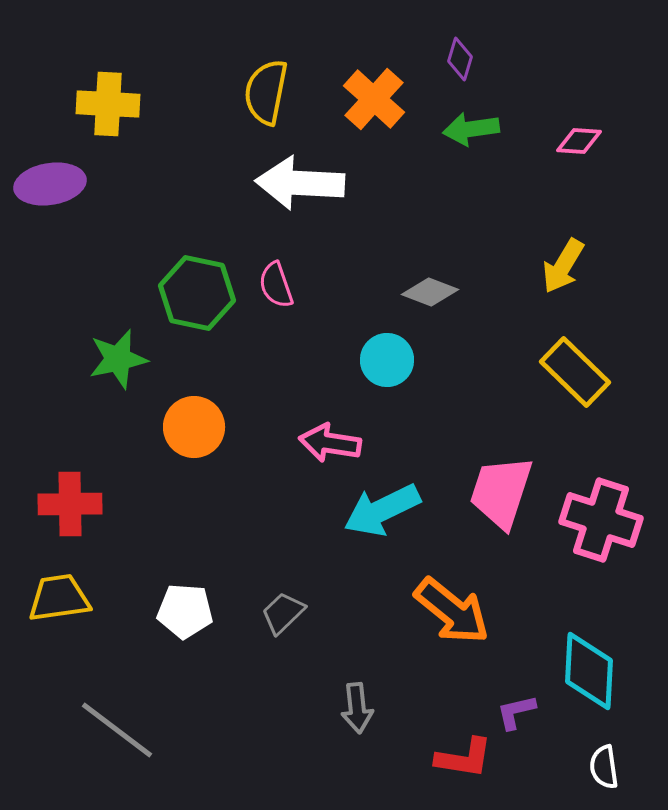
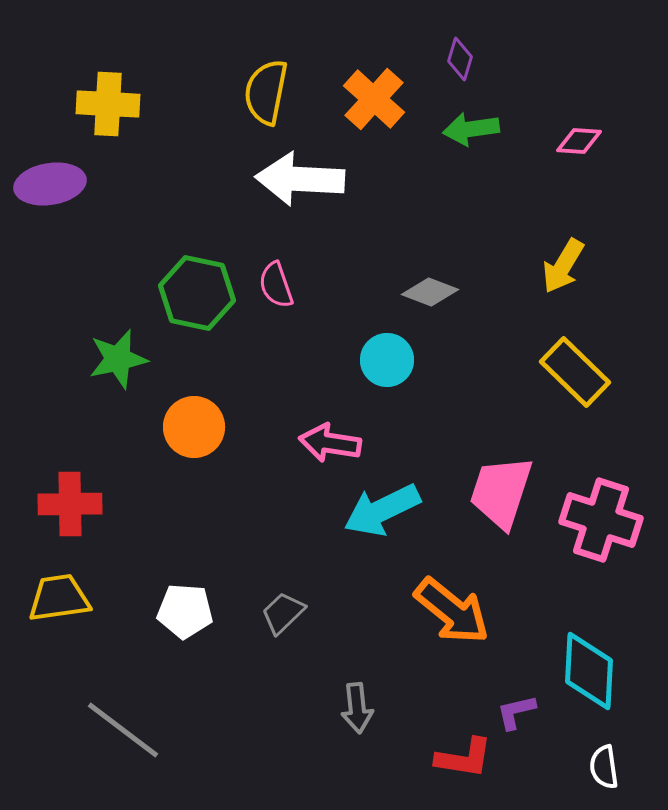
white arrow: moved 4 px up
gray line: moved 6 px right
